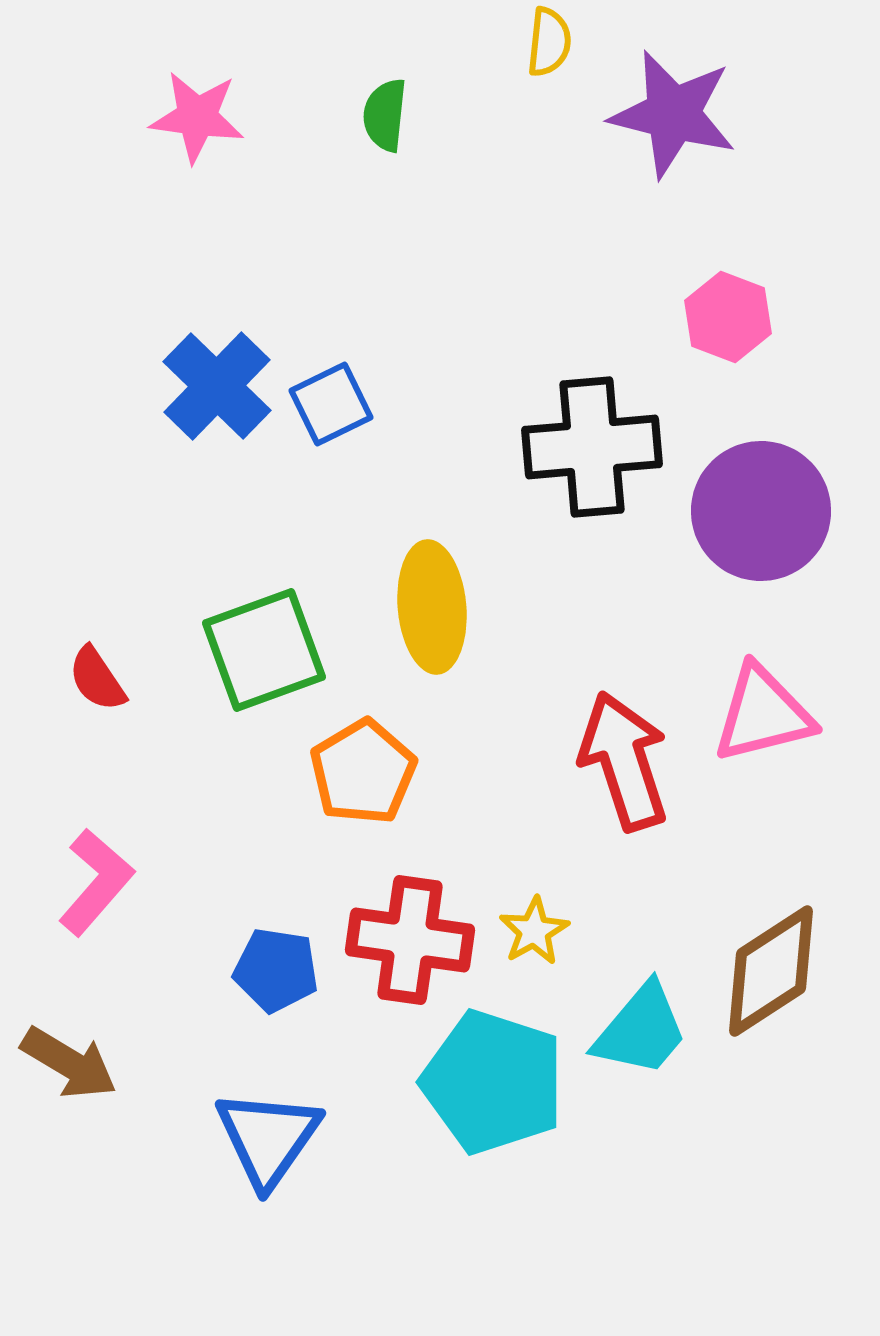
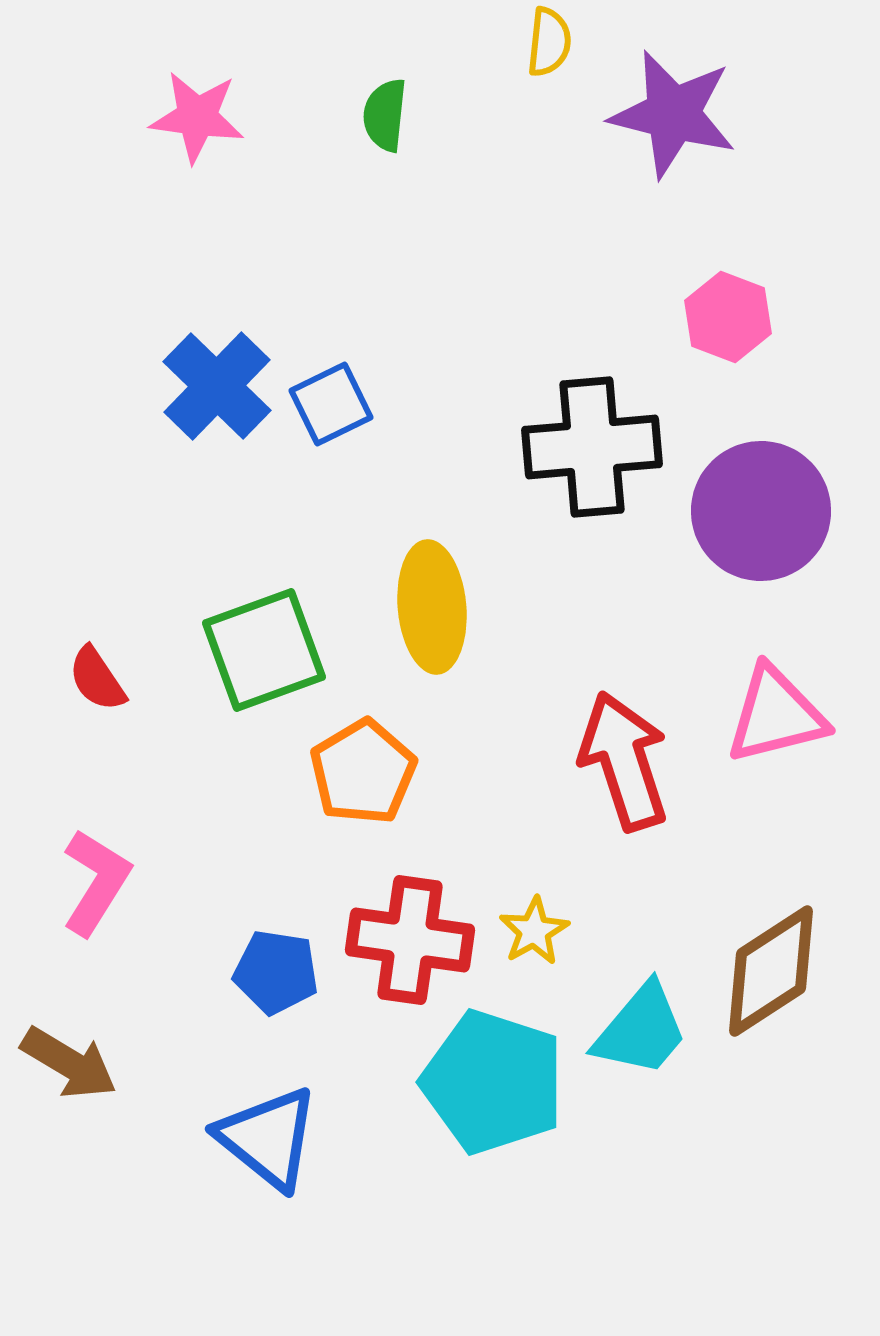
pink triangle: moved 13 px right, 1 px down
pink L-shape: rotated 9 degrees counterclockwise
blue pentagon: moved 2 px down
blue triangle: rotated 26 degrees counterclockwise
